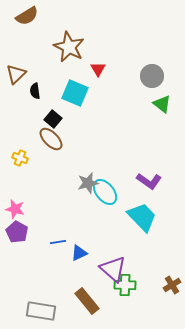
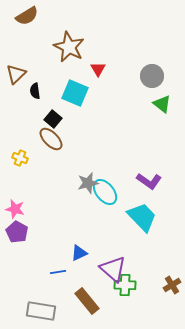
blue line: moved 30 px down
